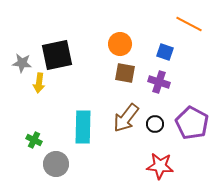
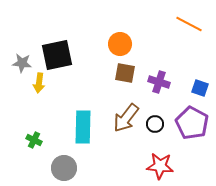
blue square: moved 35 px right, 36 px down
gray circle: moved 8 px right, 4 px down
